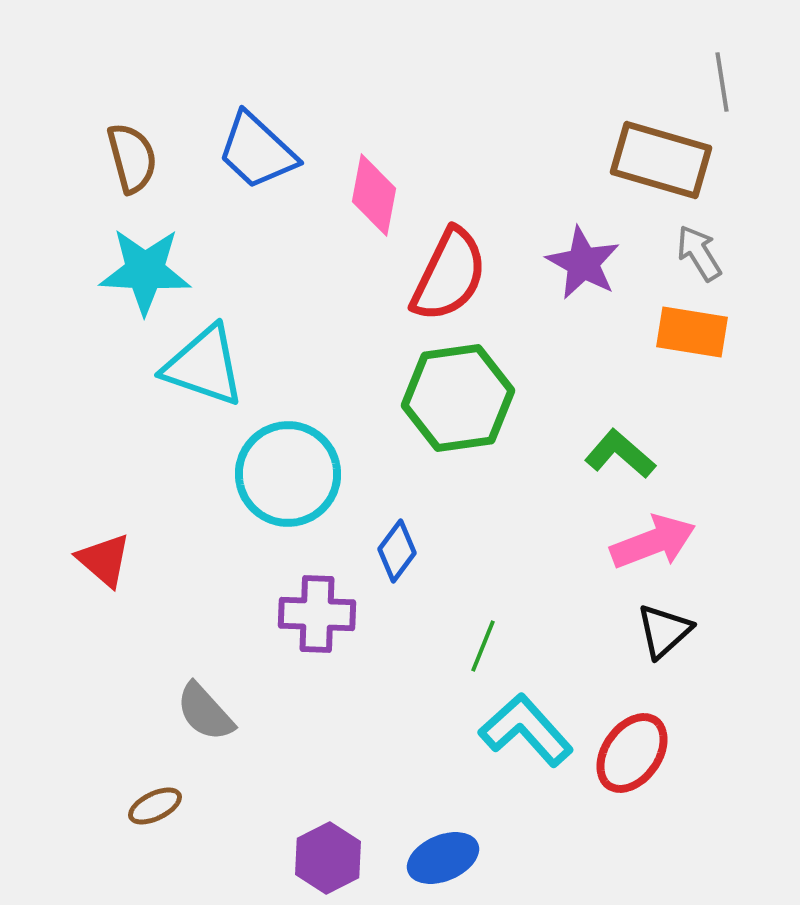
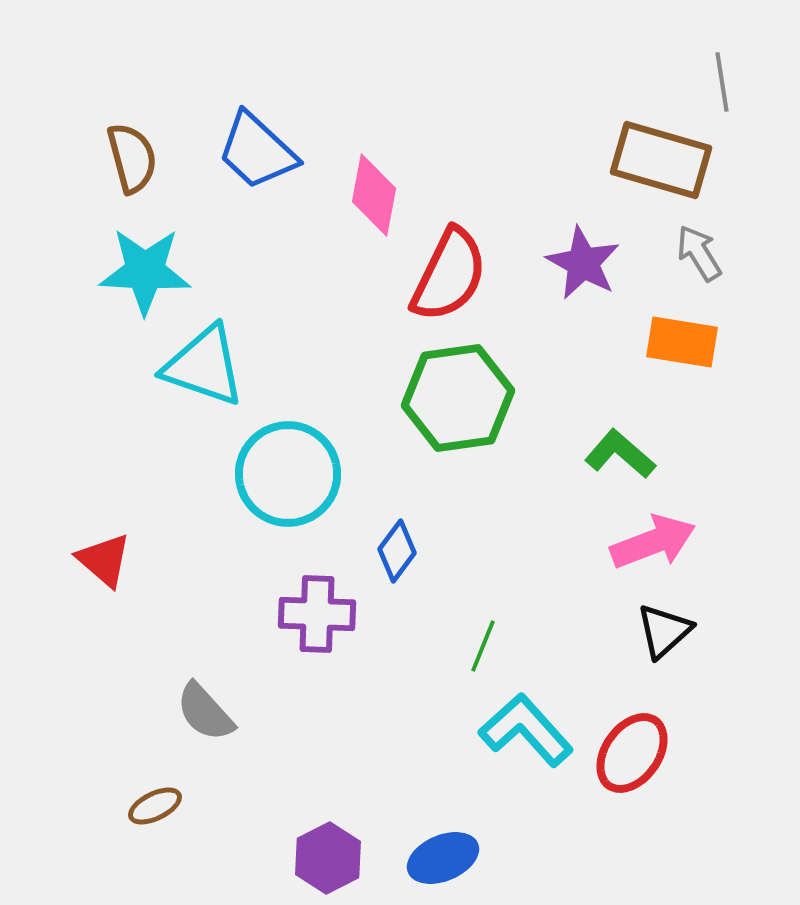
orange rectangle: moved 10 px left, 10 px down
